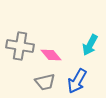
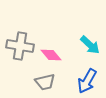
cyan arrow: rotated 75 degrees counterclockwise
blue arrow: moved 10 px right
